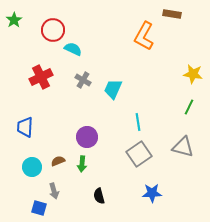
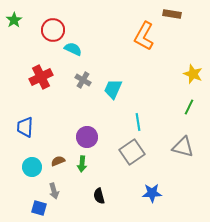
yellow star: rotated 12 degrees clockwise
gray square: moved 7 px left, 2 px up
